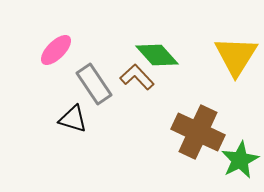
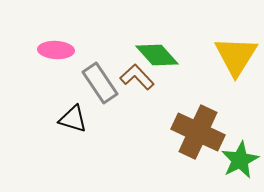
pink ellipse: rotated 48 degrees clockwise
gray rectangle: moved 6 px right, 1 px up
